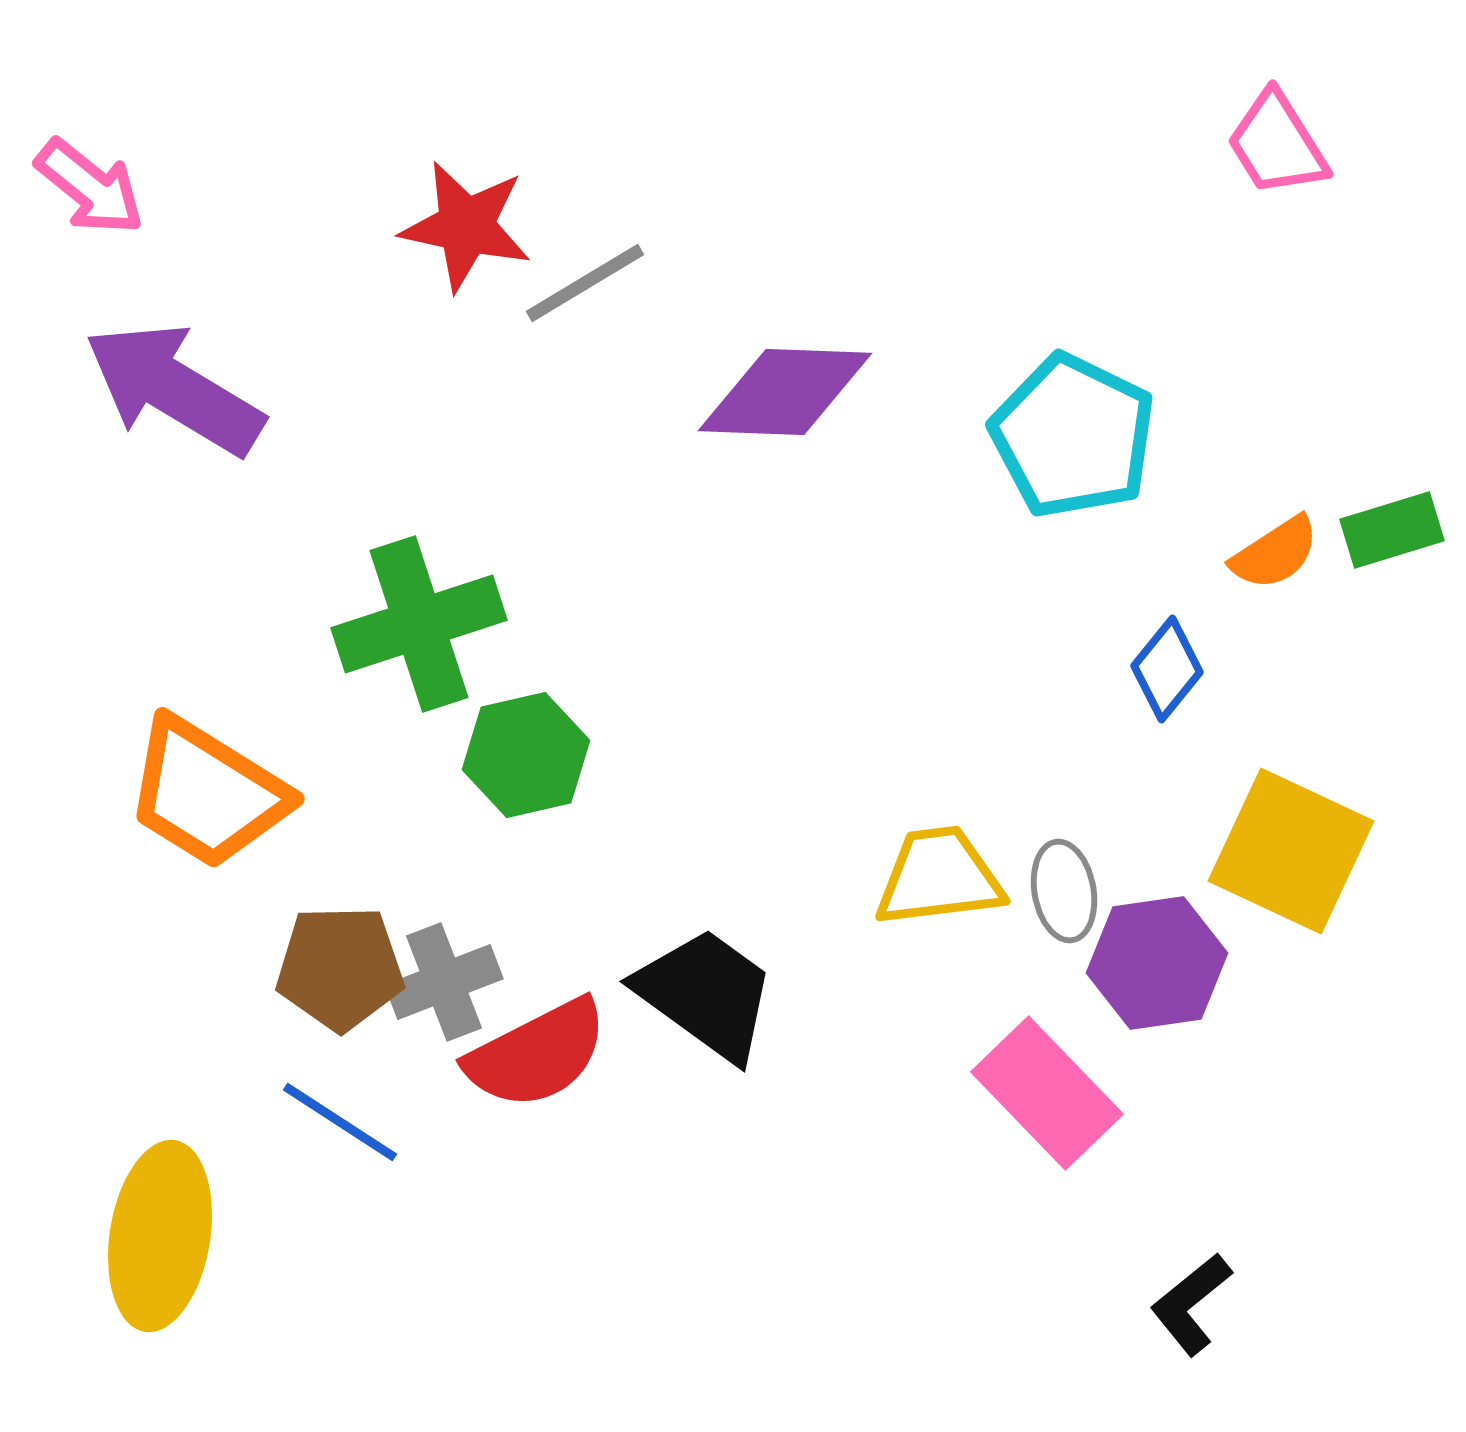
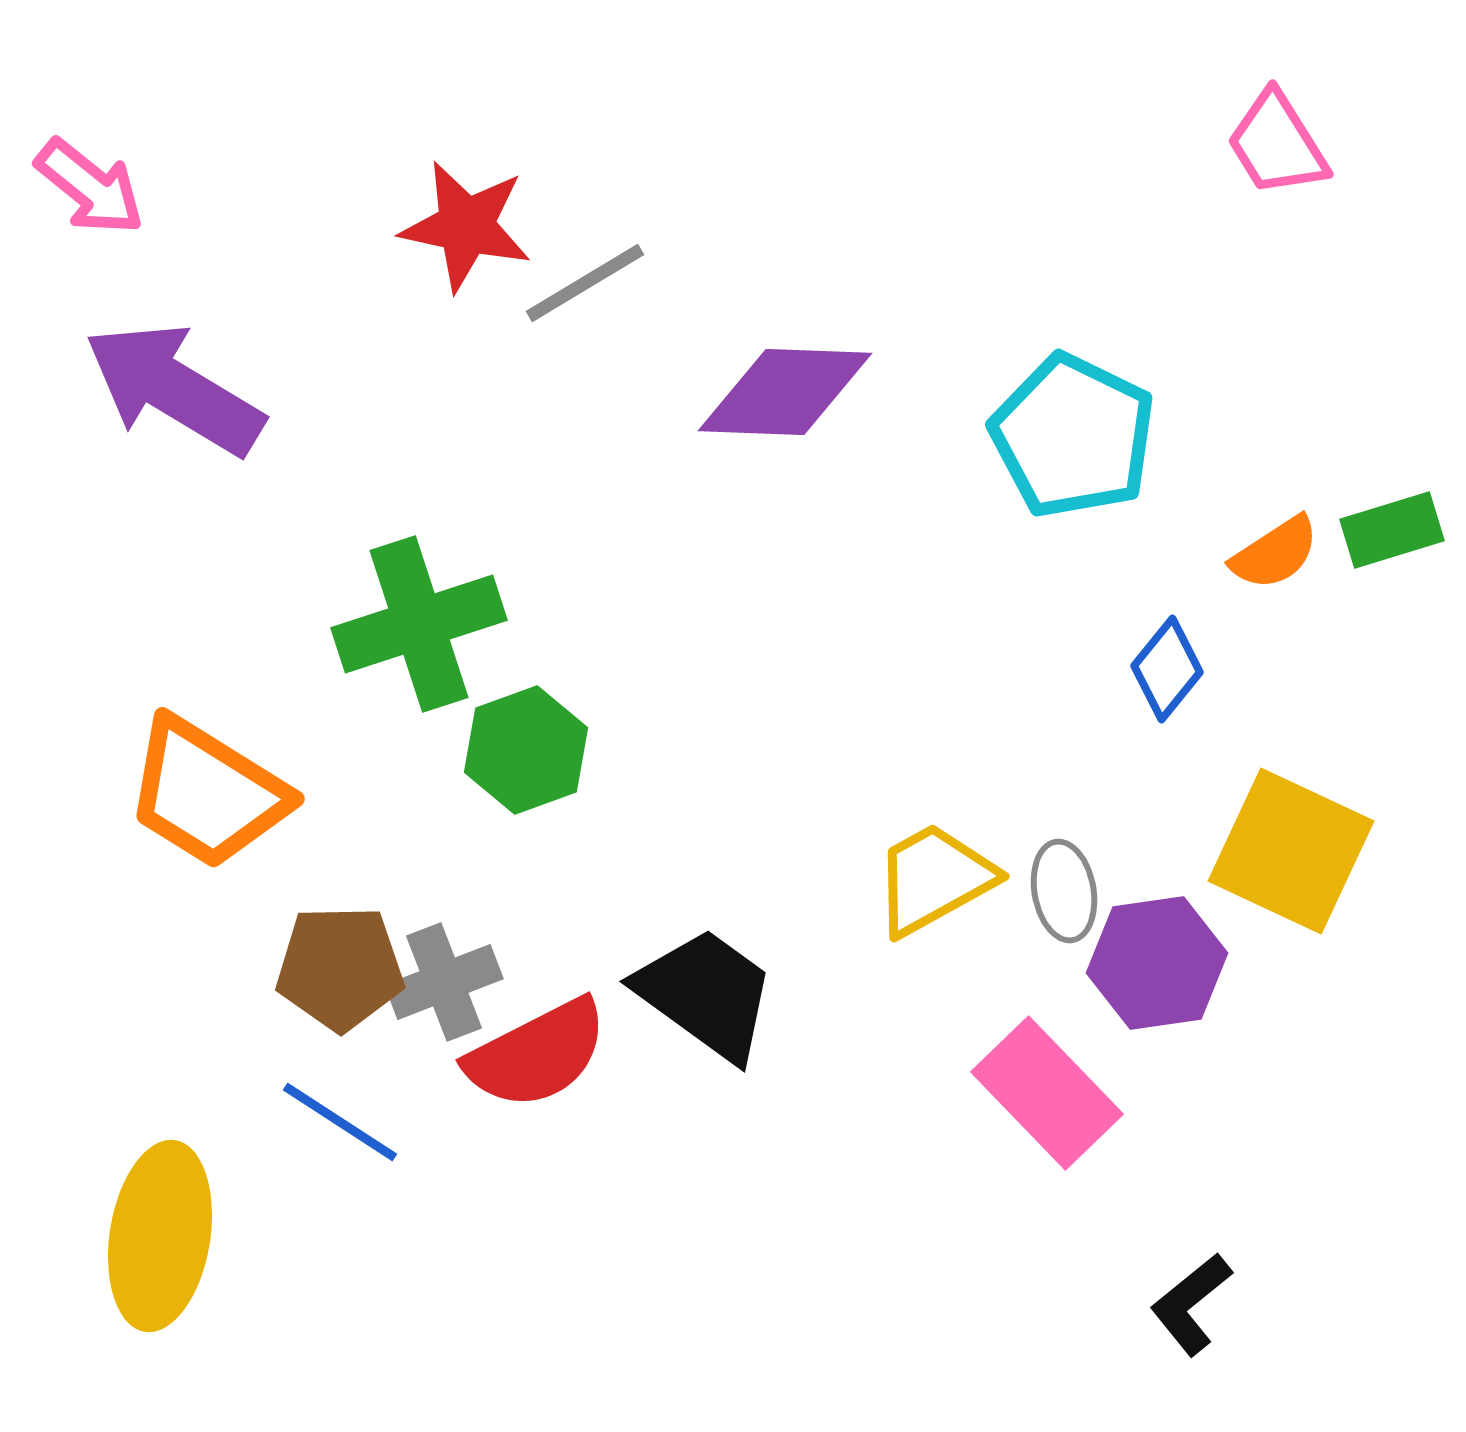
green hexagon: moved 5 px up; rotated 7 degrees counterclockwise
yellow trapezoid: moved 5 px left, 2 px down; rotated 22 degrees counterclockwise
